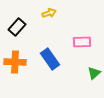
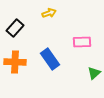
black rectangle: moved 2 px left, 1 px down
